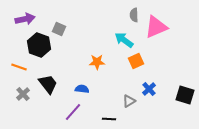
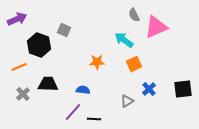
gray semicircle: rotated 24 degrees counterclockwise
purple arrow: moved 8 px left; rotated 12 degrees counterclockwise
gray square: moved 5 px right, 1 px down
orange square: moved 2 px left, 3 px down
orange line: rotated 42 degrees counterclockwise
black trapezoid: rotated 50 degrees counterclockwise
blue semicircle: moved 1 px right, 1 px down
black square: moved 2 px left, 6 px up; rotated 24 degrees counterclockwise
gray triangle: moved 2 px left
black line: moved 15 px left
